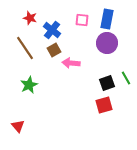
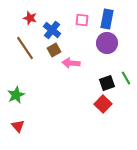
green star: moved 13 px left, 10 px down
red square: moved 1 px left, 1 px up; rotated 30 degrees counterclockwise
